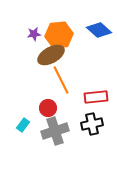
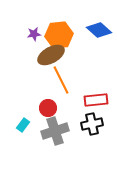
red rectangle: moved 3 px down
